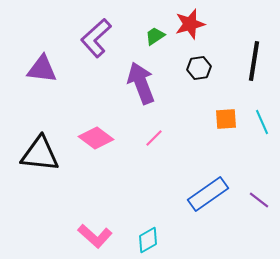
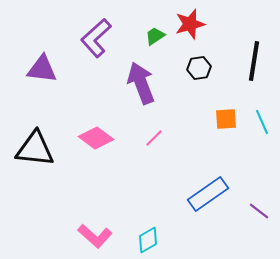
black triangle: moved 5 px left, 5 px up
purple line: moved 11 px down
